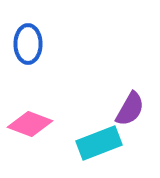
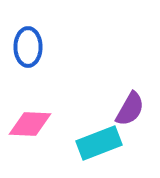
blue ellipse: moved 3 px down
pink diamond: rotated 18 degrees counterclockwise
